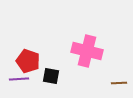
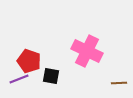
pink cross: rotated 12 degrees clockwise
red pentagon: moved 1 px right
purple line: rotated 18 degrees counterclockwise
